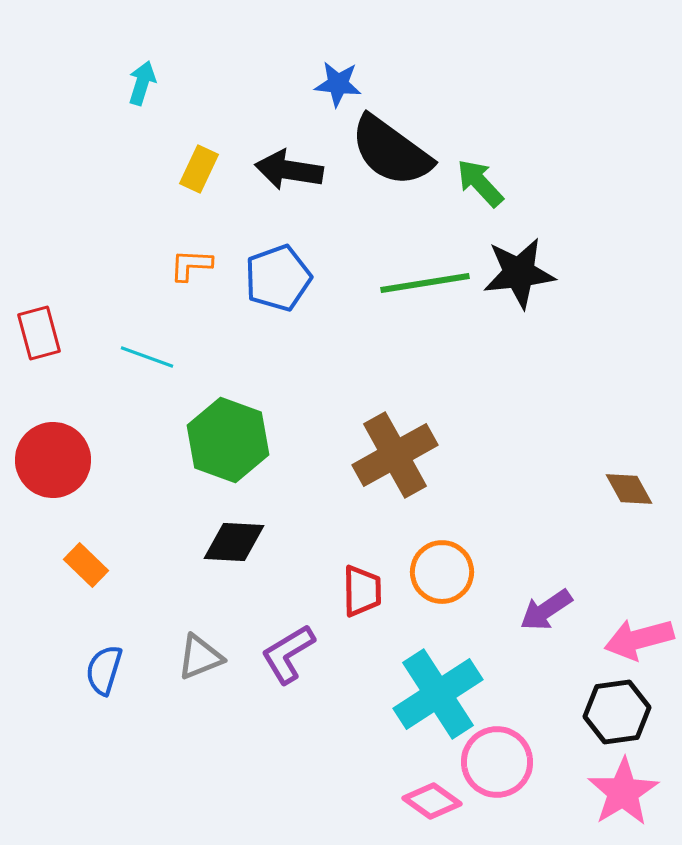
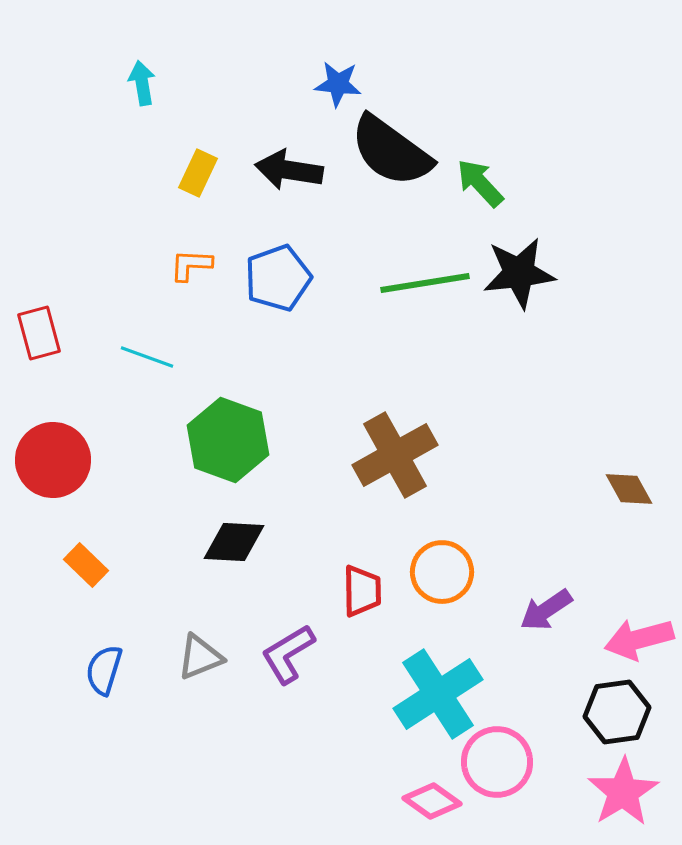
cyan arrow: rotated 27 degrees counterclockwise
yellow rectangle: moved 1 px left, 4 px down
